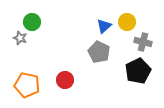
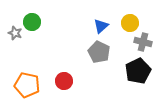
yellow circle: moved 3 px right, 1 px down
blue triangle: moved 3 px left
gray star: moved 5 px left, 5 px up
red circle: moved 1 px left, 1 px down
